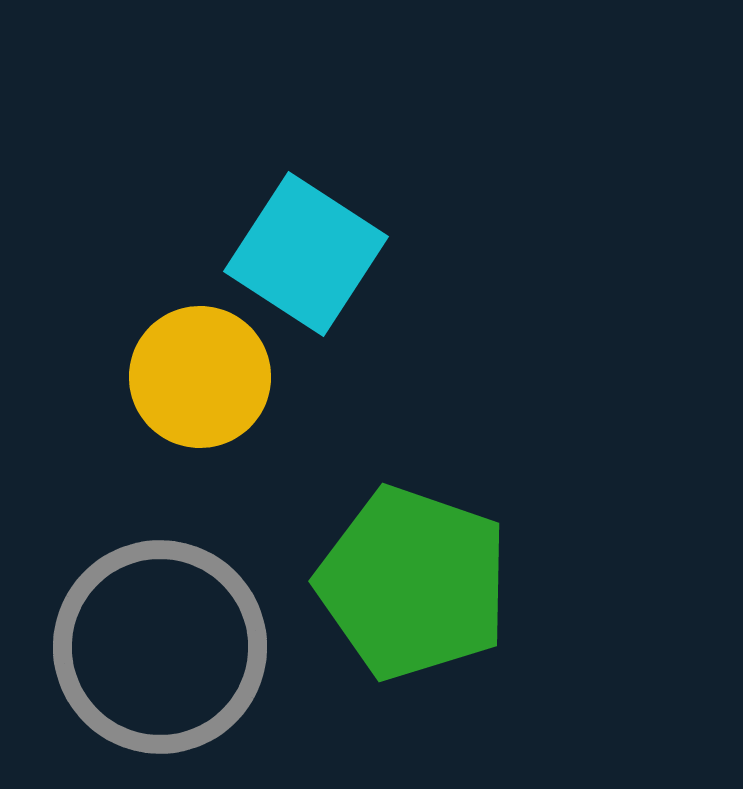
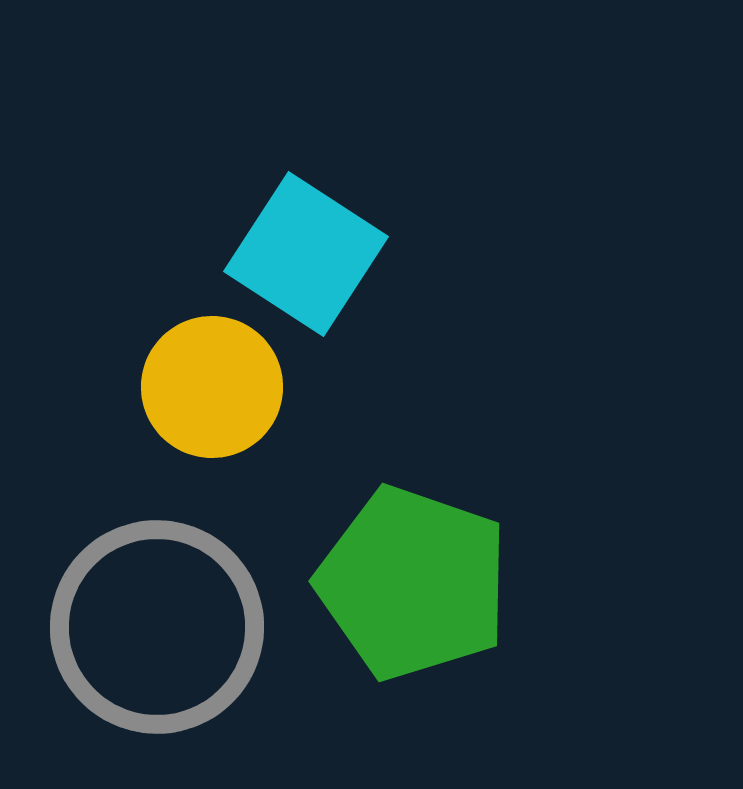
yellow circle: moved 12 px right, 10 px down
gray circle: moved 3 px left, 20 px up
